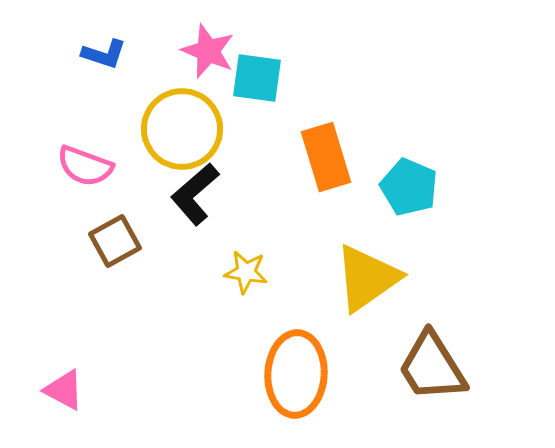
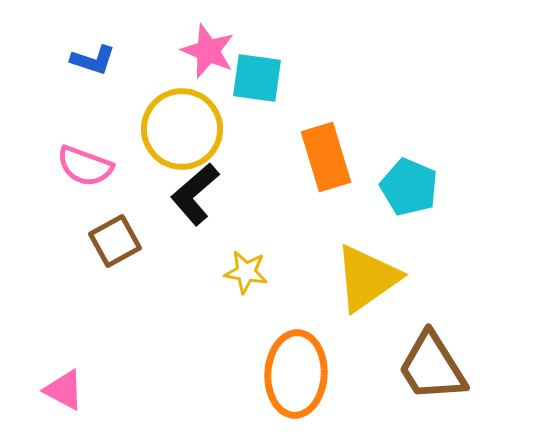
blue L-shape: moved 11 px left, 6 px down
